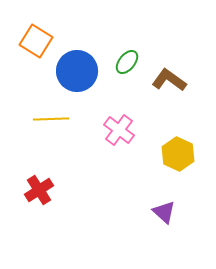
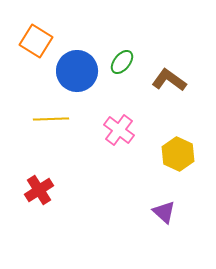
green ellipse: moved 5 px left
